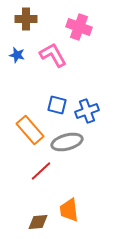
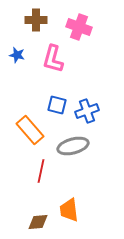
brown cross: moved 10 px right, 1 px down
pink L-shape: moved 4 px down; rotated 136 degrees counterclockwise
gray ellipse: moved 6 px right, 4 px down
red line: rotated 35 degrees counterclockwise
